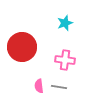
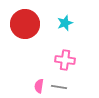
red circle: moved 3 px right, 23 px up
pink semicircle: rotated 16 degrees clockwise
